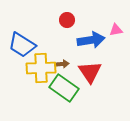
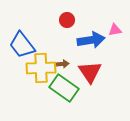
pink triangle: moved 1 px left
blue trapezoid: rotated 20 degrees clockwise
